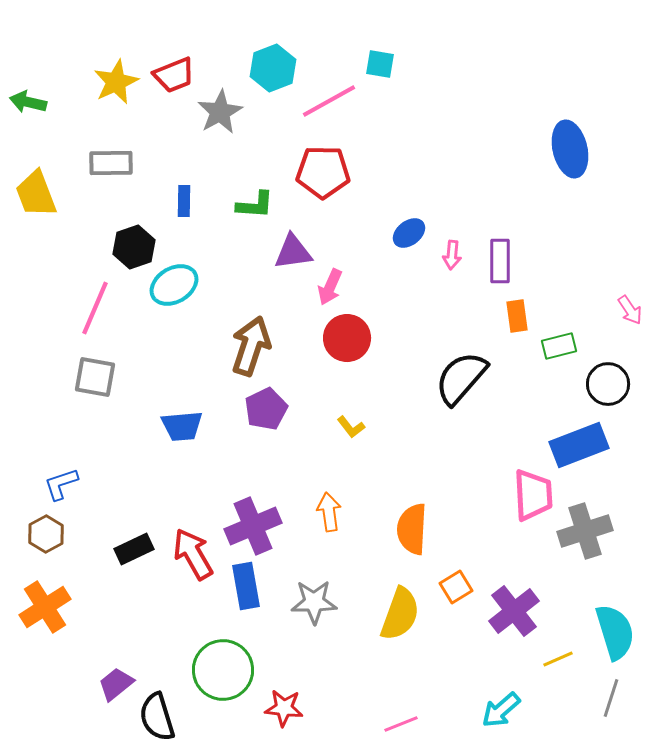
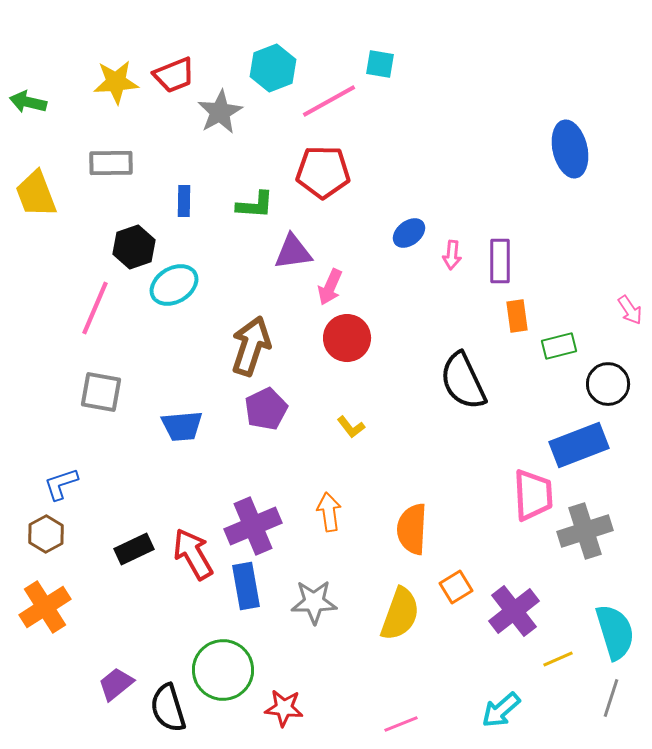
yellow star at (116, 82): rotated 21 degrees clockwise
gray square at (95, 377): moved 6 px right, 15 px down
black semicircle at (461, 378): moved 2 px right, 3 px down; rotated 66 degrees counterclockwise
black semicircle at (157, 717): moved 11 px right, 9 px up
